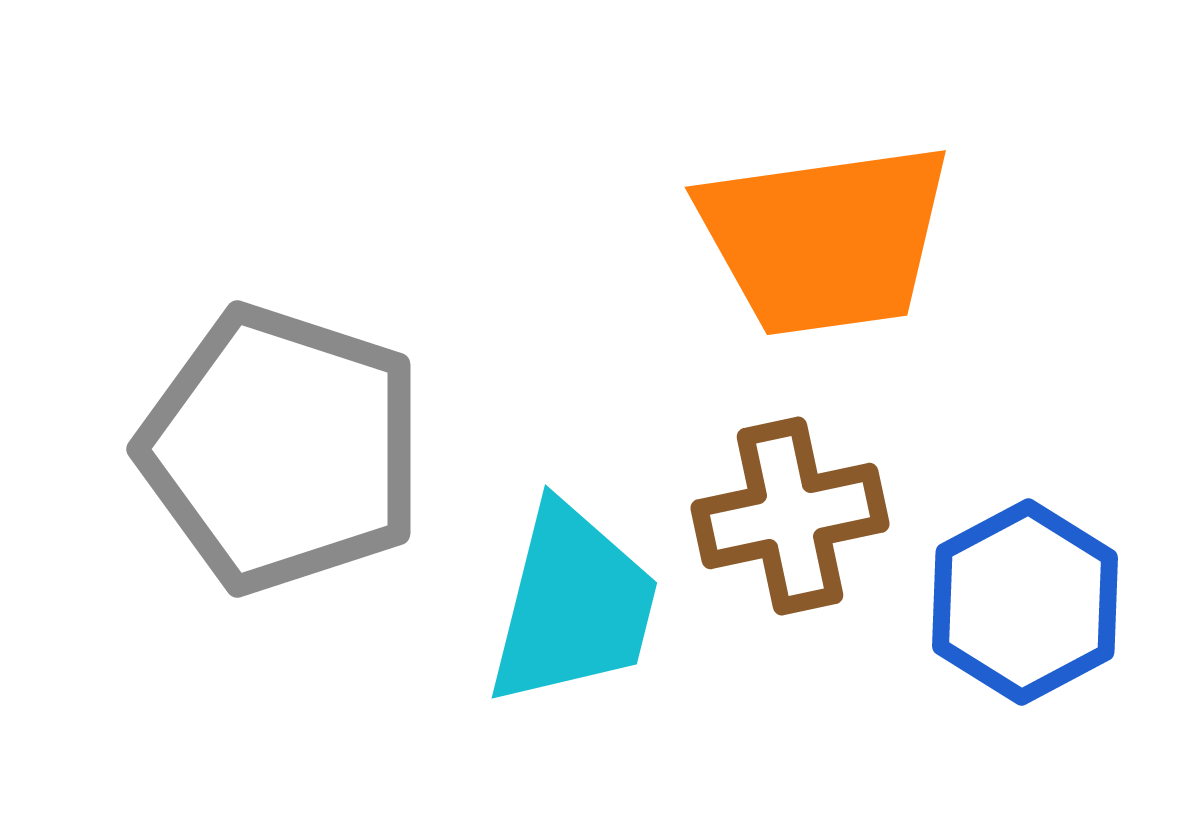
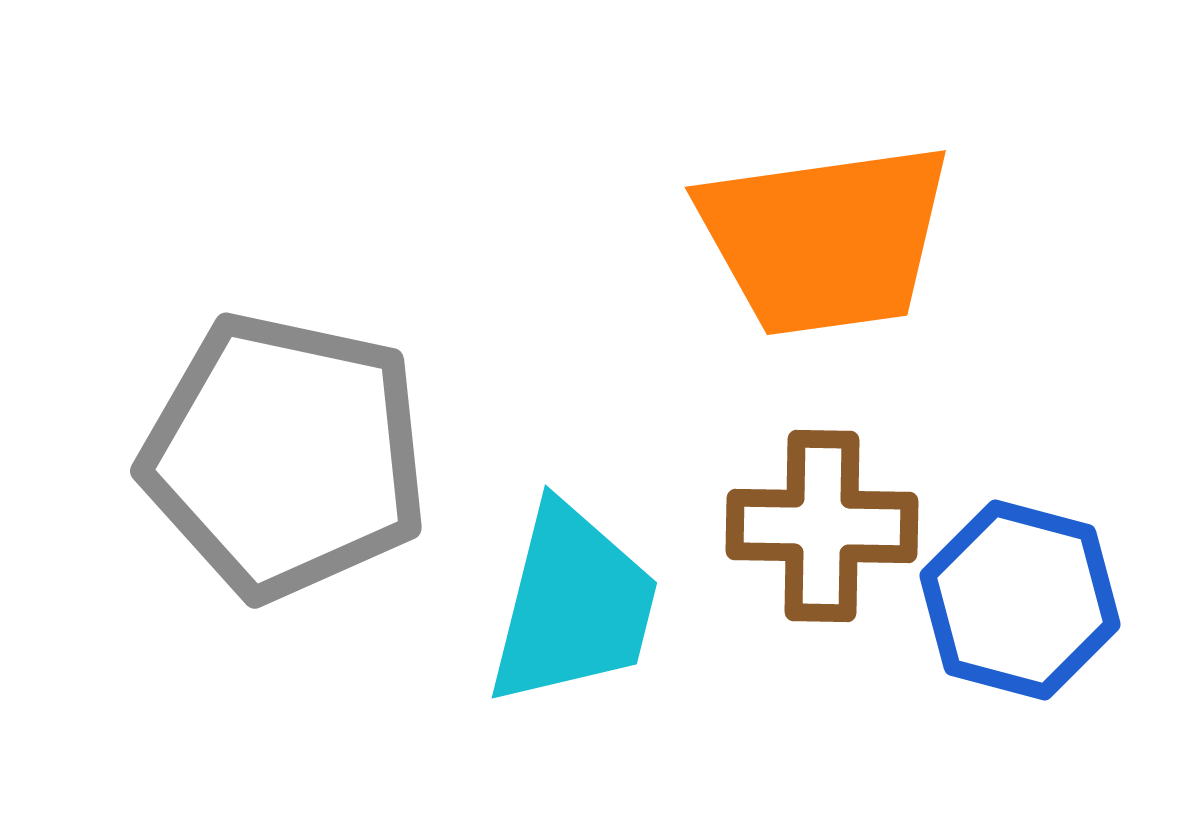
gray pentagon: moved 3 px right, 7 px down; rotated 6 degrees counterclockwise
brown cross: moved 32 px right, 10 px down; rotated 13 degrees clockwise
blue hexagon: moved 5 px left, 2 px up; rotated 17 degrees counterclockwise
